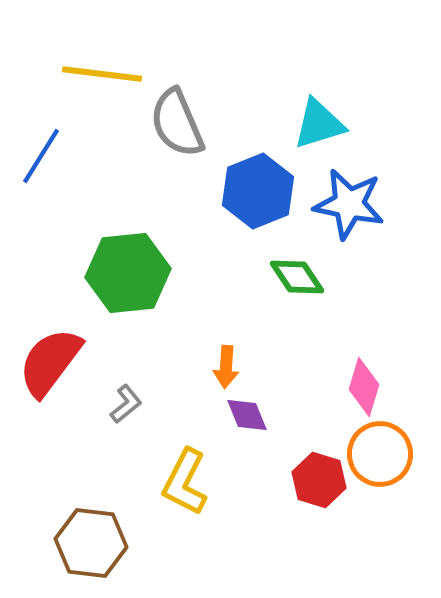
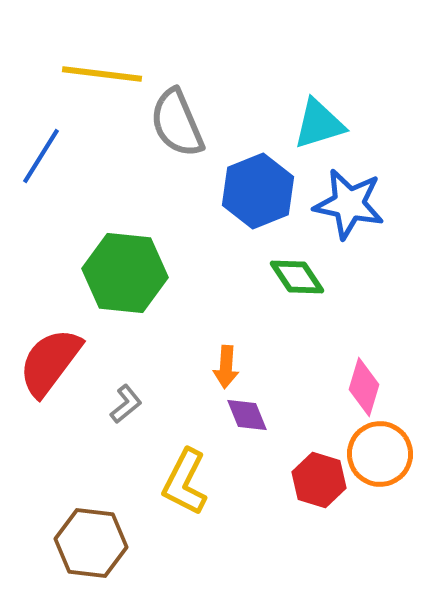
green hexagon: moved 3 px left; rotated 12 degrees clockwise
